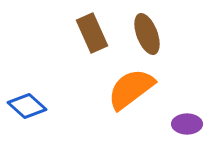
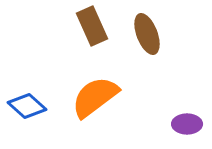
brown rectangle: moved 7 px up
orange semicircle: moved 36 px left, 8 px down
